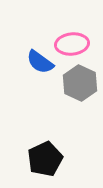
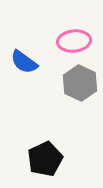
pink ellipse: moved 2 px right, 3 px up
blue semicircle: moved 16 px left
